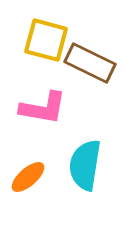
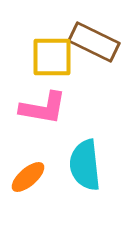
yellow square: moved 6 px right, 17 px down; rotated 15 degrees counterclockwise
brown rectangle: moved 4 px right, 21 px up
cyan semicircle: rotated 15 degrees counterclockwise
